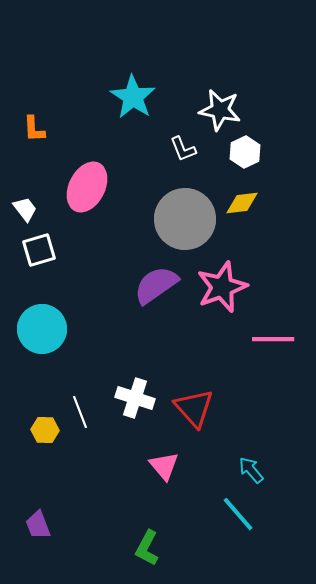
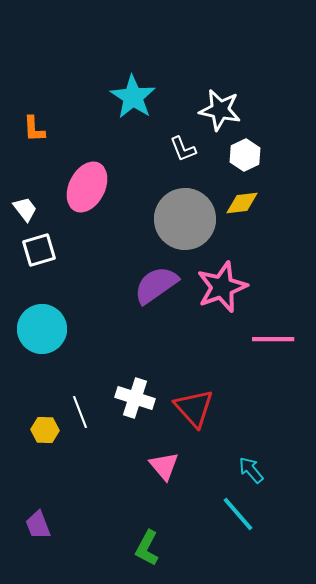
white hexagon: moved 3 px down
